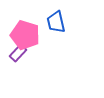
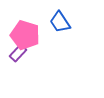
blue trapezoid: moved 4 px right; rotated 20 degrees counterclockwise
